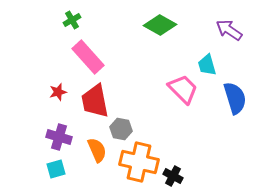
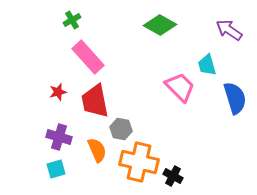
pink trapezoid: moved 3 px left, 2 px up
